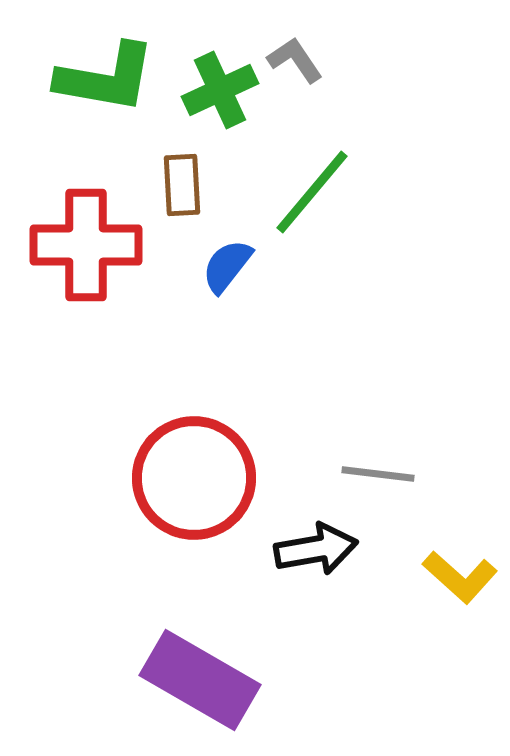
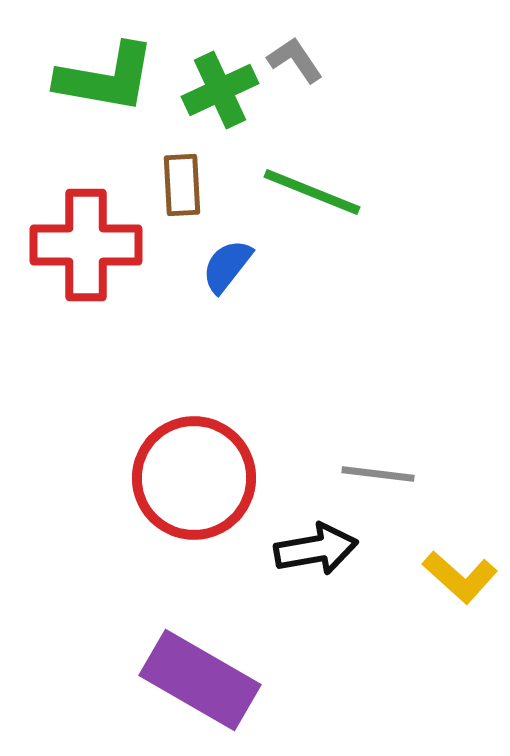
green line: rotated 72 degrees clockwise
